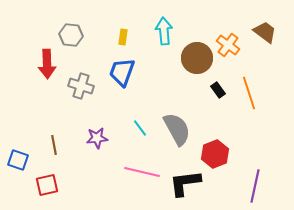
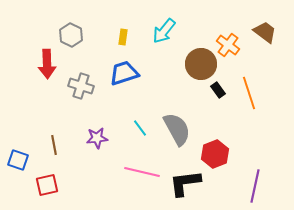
cyan arrow: rotated 136 degrees counterclockwise
gray hexagon: rotated 20 degrees clockwise
brown circle: moved 4 px right, 6 px down
blue trapezoid: moved 2 px right, 1 px down; rotated 52 degrees clockwise
